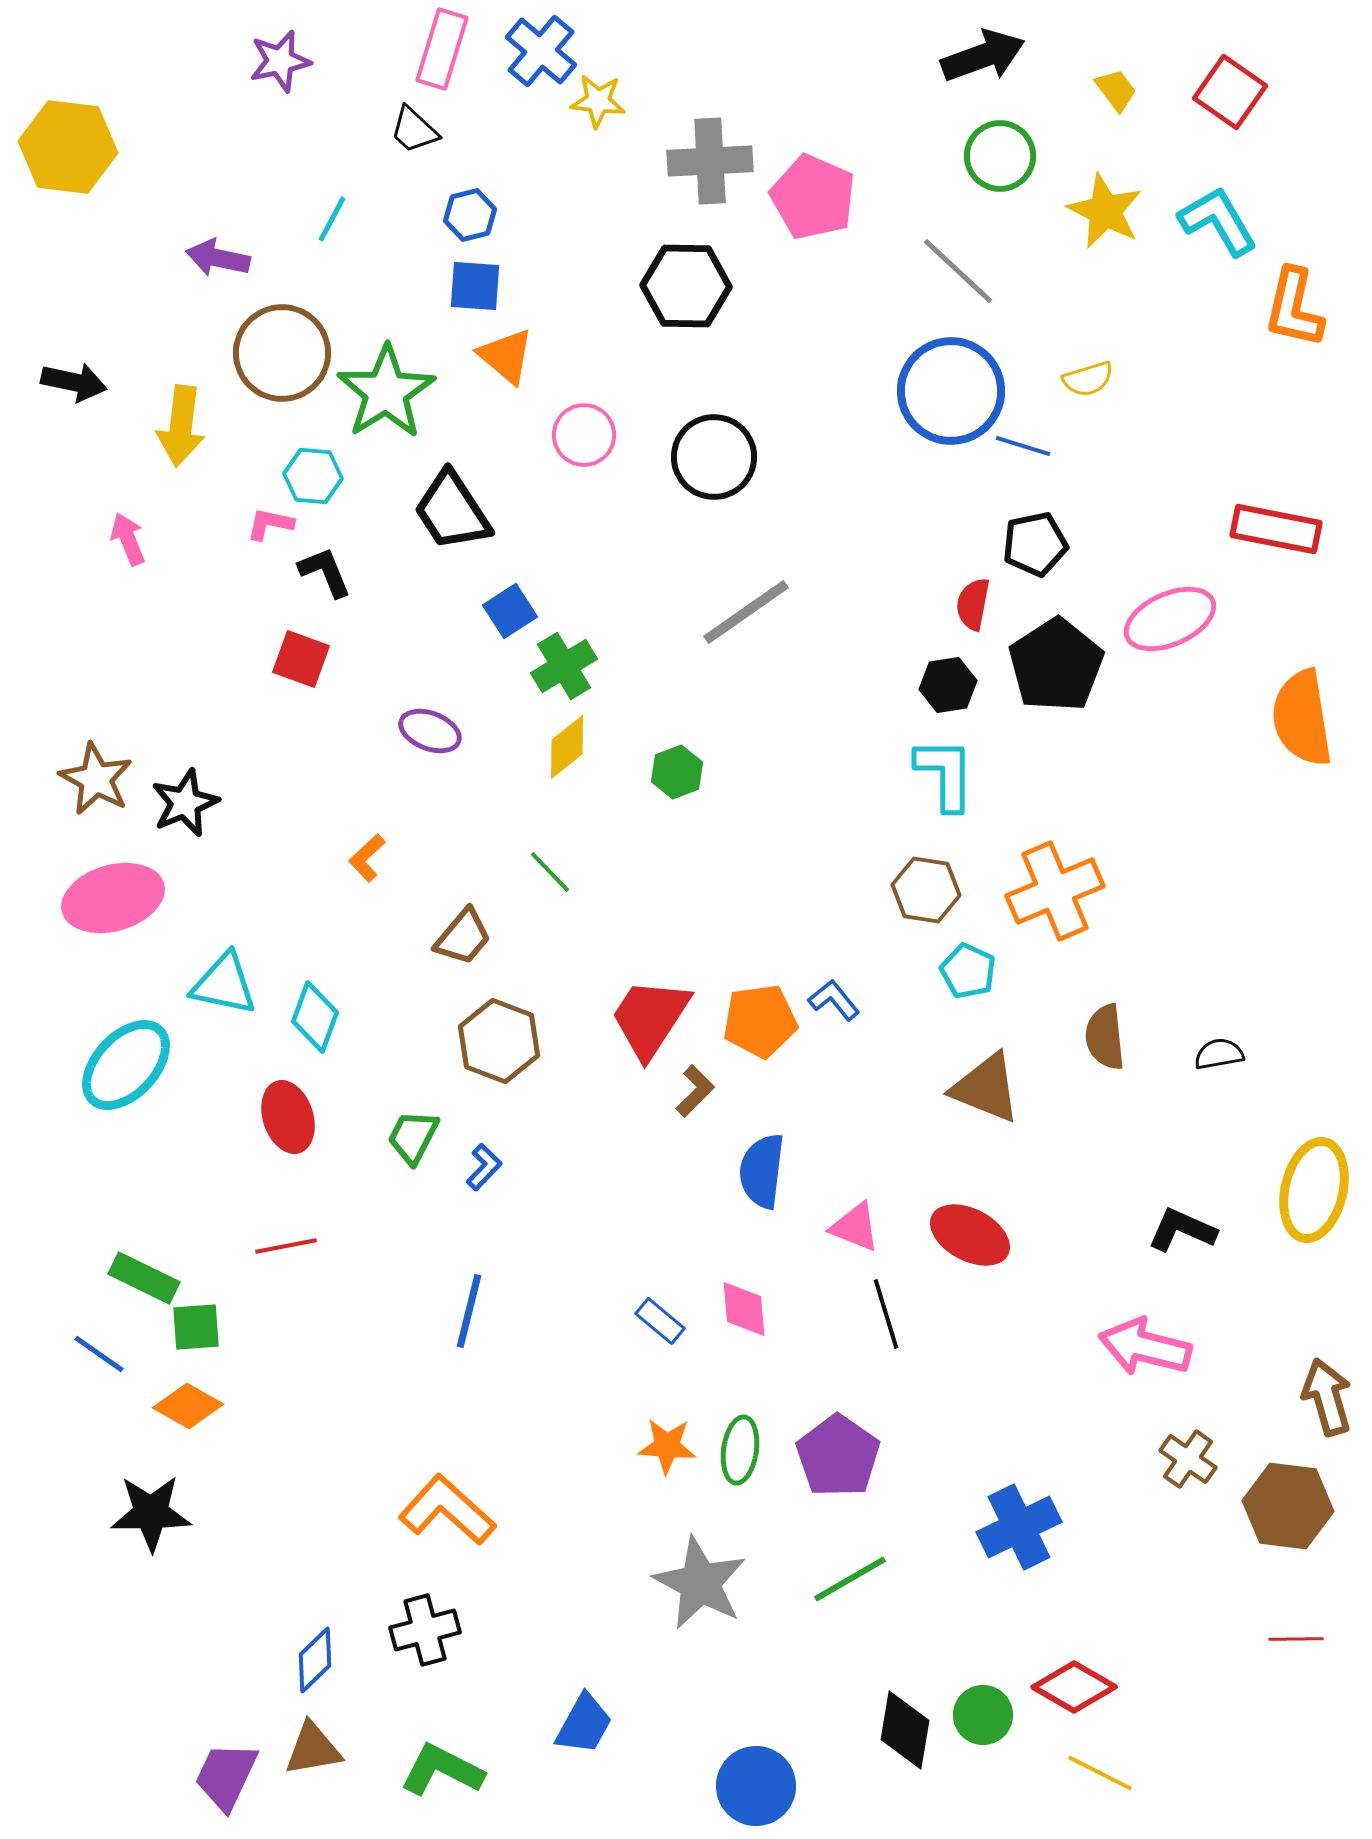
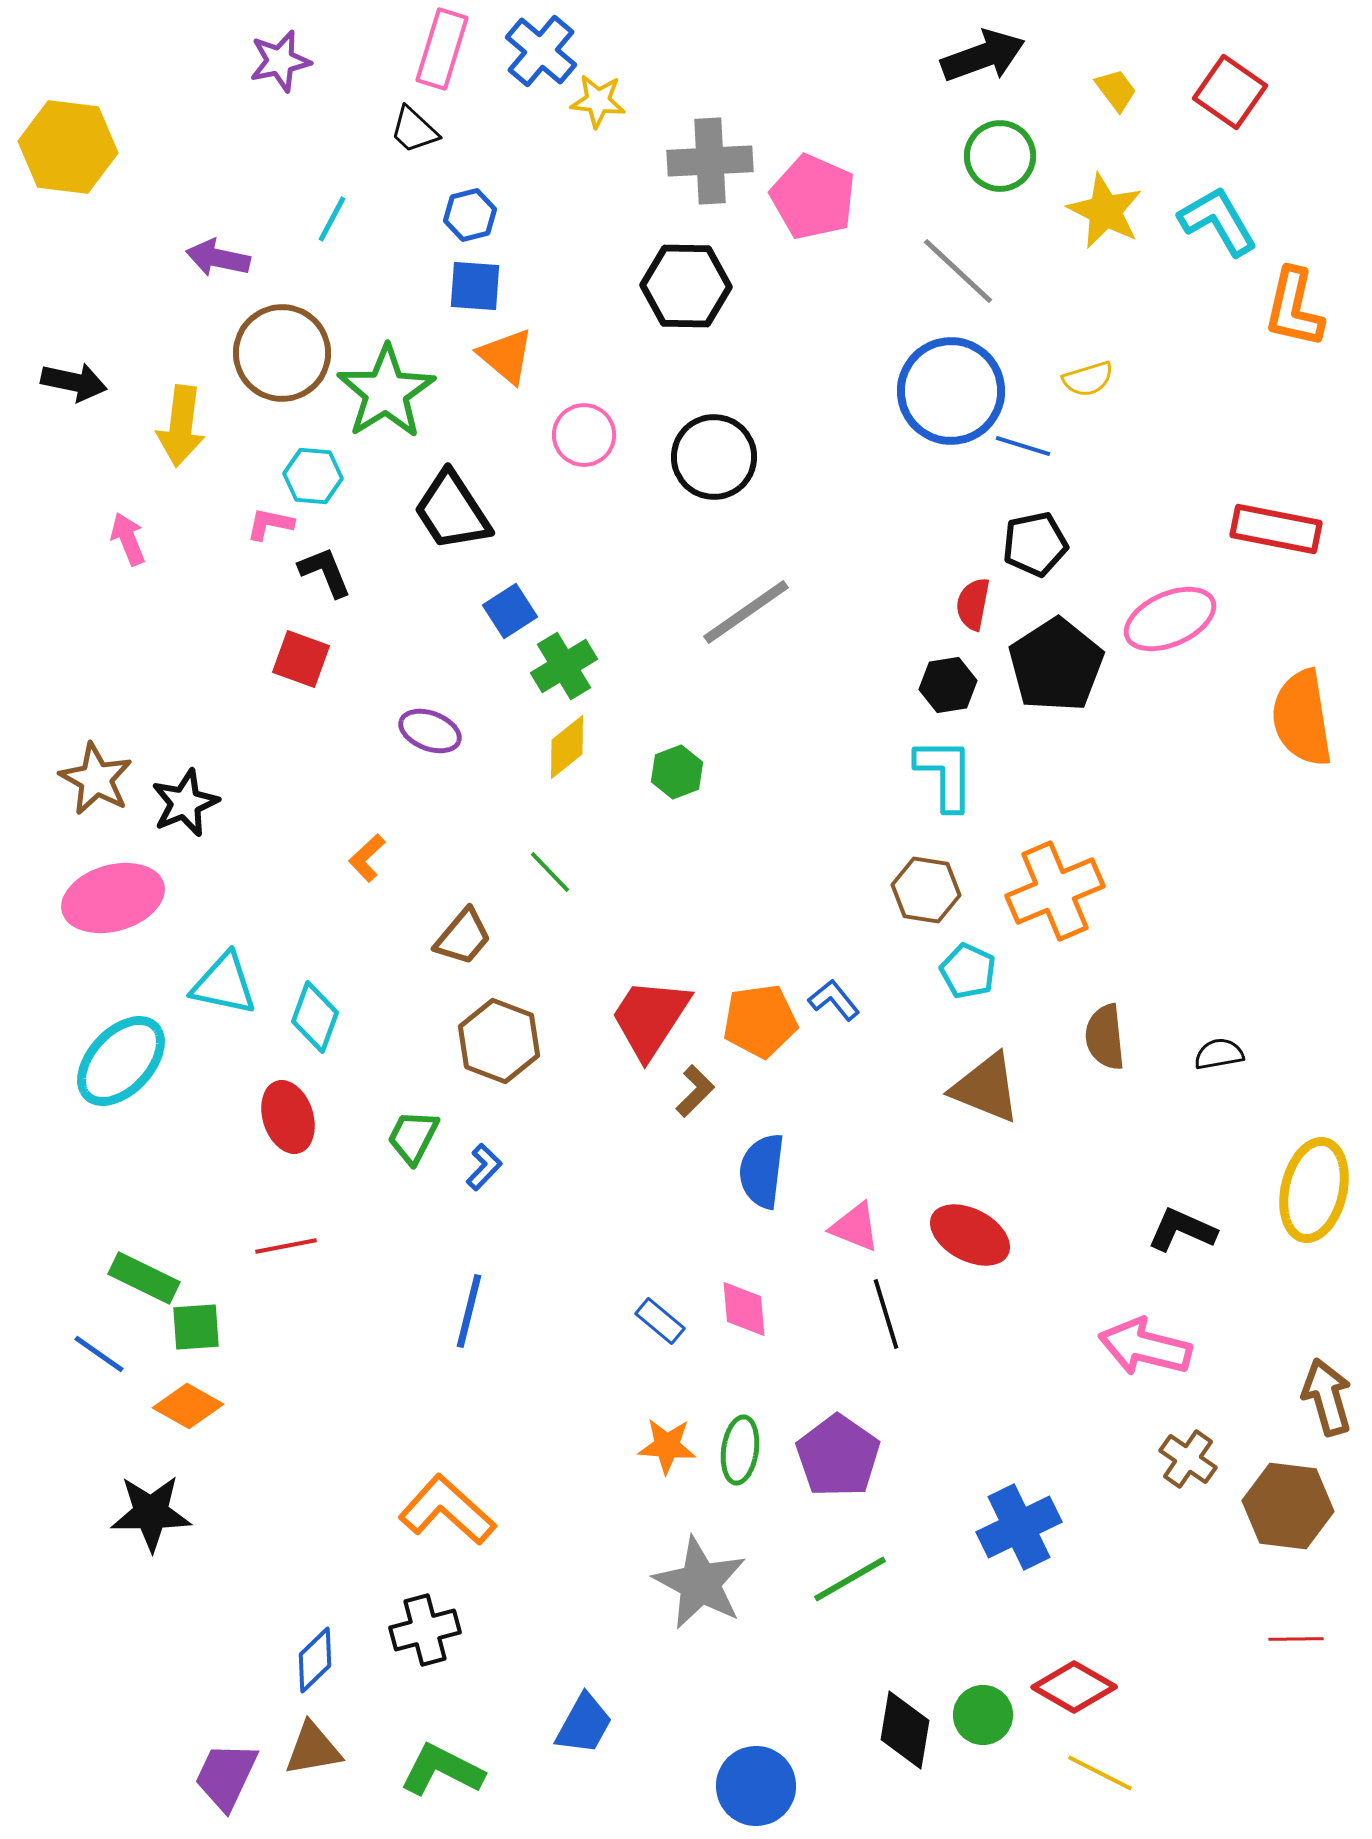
cyan ellipse at (126, 1065): moved 5 px left, 4 px up
